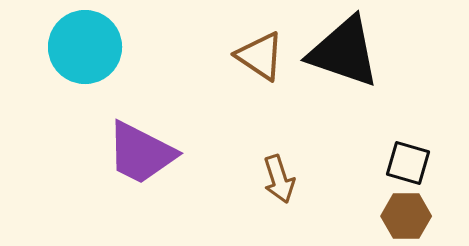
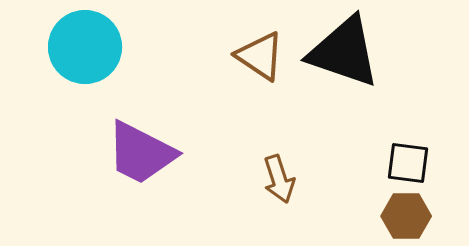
black square: rotated 9 degrees counterclockwise
